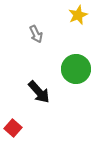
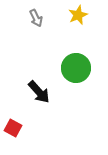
gray arrow: moved 16 px up
green circle: moved 1 px up
red square: rotated 12 degrees counterclockwise
